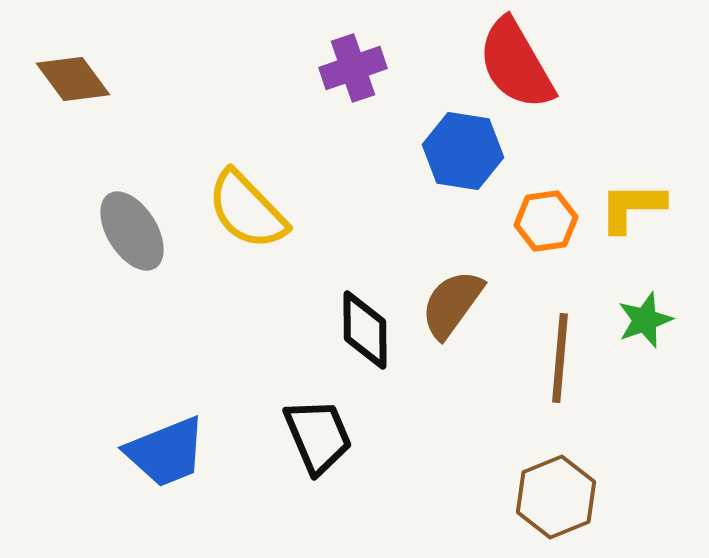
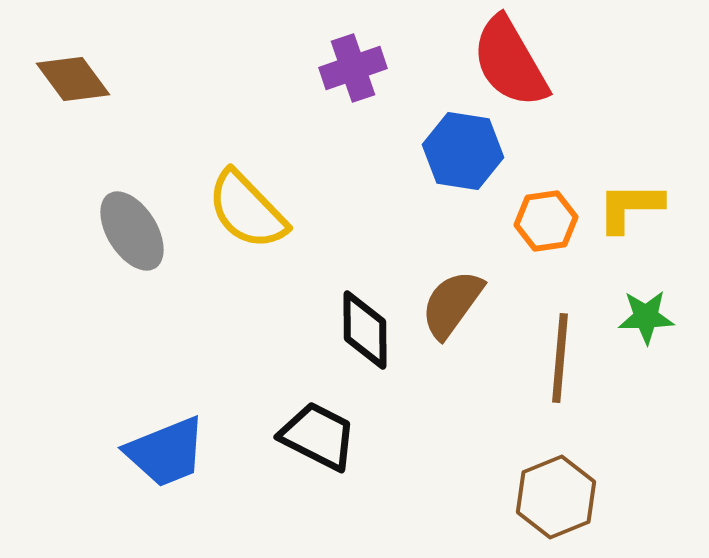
red semicircle: moved 6 px left, 2 px up
yellow L-shape: moved 2 px left
green star: moved 1 px right, 3 px up; rotated 18 degrees clockwise
black trapezoid: rotated 40 degrees counterclockwise
